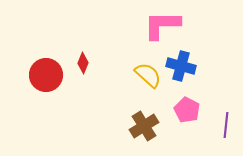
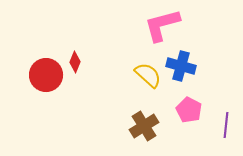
pink L-shape: rotated 15 degrees counterclockwise
red diamond: moved 8 px left, 1 px up
pink pentagon: moved 2 px right
